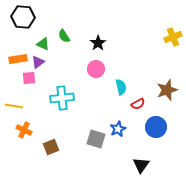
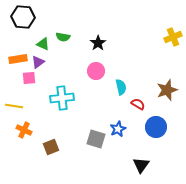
green semicircle: moved 1 px left, 1 px down; rotated 48 degrees counterclockwise
pink circle: moved 2 px down
red semicircle: rotated 120 degrees counterclockwise
